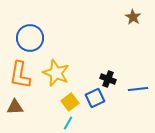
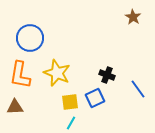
yellow star: moved 1 px right
black cross: moved 1 px left, 4 px up
blue line: rotated 60 degrees clockwise
yellow square: rotated 30 degrees clockwise
cyan line: moved 3 px right
